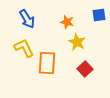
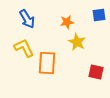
orange star: rotated 24 degrees counterclockwise
red square: moved 11 px right, 3 px down; rotated 35 degrees counterclockwise
